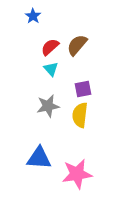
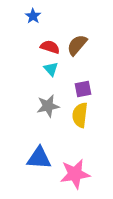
red semicircle: rotated 60 degrees clockwise
pink star: moved 2 px left
